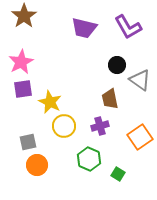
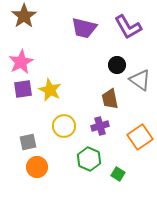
yellow star: moved 12 px up
orange circle: moved 2 px down
